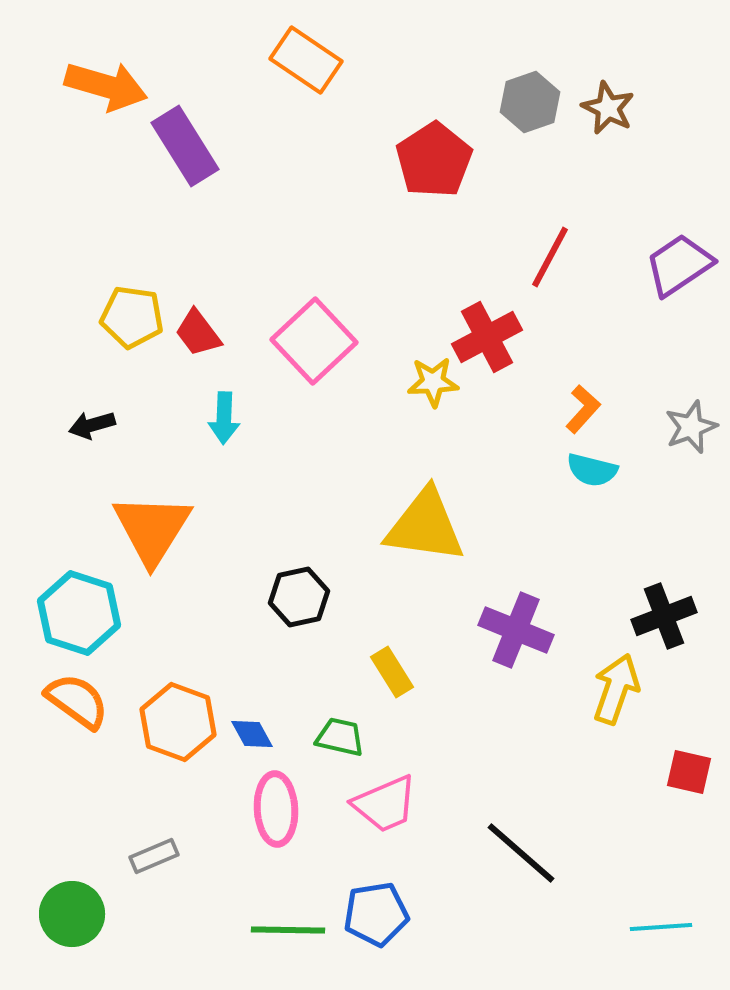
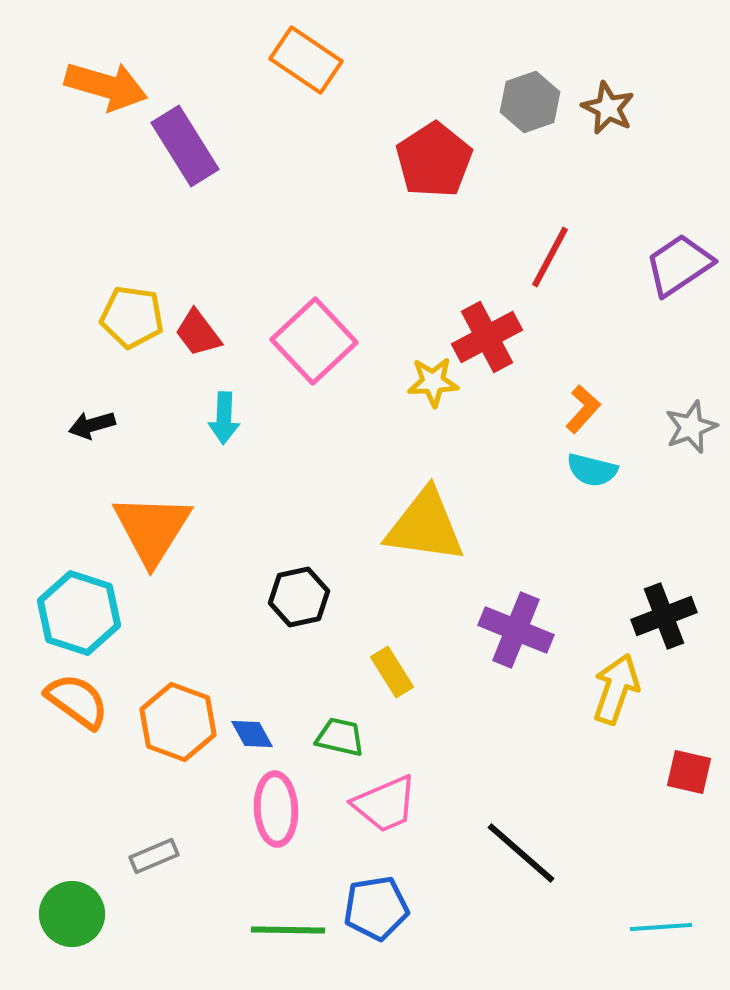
blue pentagon: moved 6 px up
